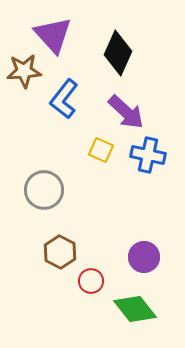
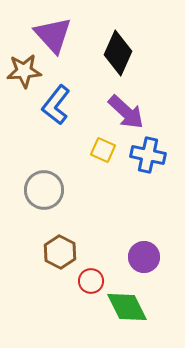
blue L-shape: moved 8 px left, 6 px down
yellow square: moved 2 px right
green diamond: moved 8 px left, 2 px up; rotated 12 degrees clockwise
